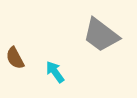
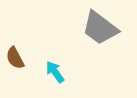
gray trapezoid: moved 1 px left, 7 px up
